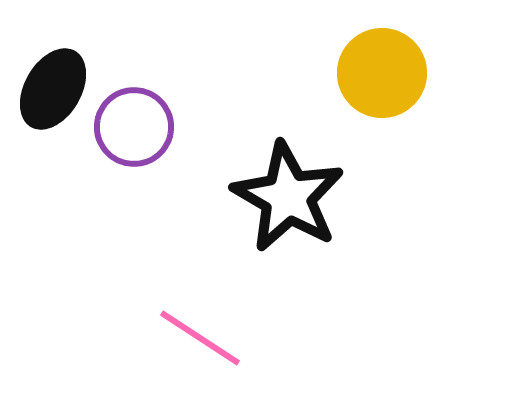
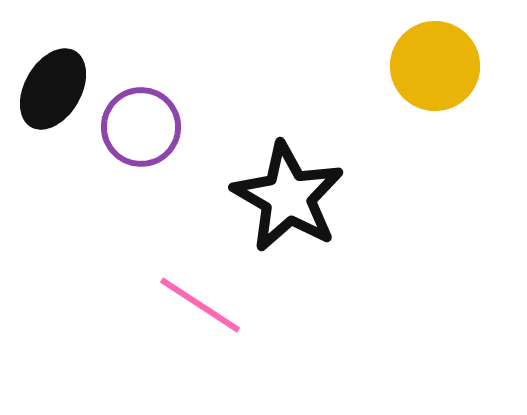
yellow circle: moved 53 px right, 7 px up
purple circle: moved 7 px right
pink line: moved 33 px up
